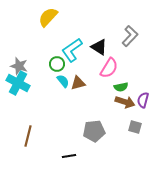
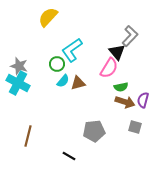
black triangle: moved 18 px right, 5 px down; rotated 18 degrees clockwise
cyan semicircle: rotated 80 degrees clockwise
black line: rotated 40 degrees clockwise
